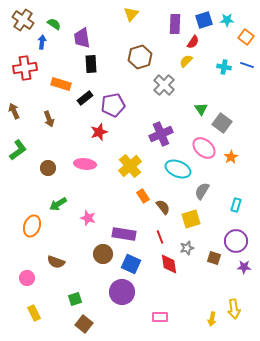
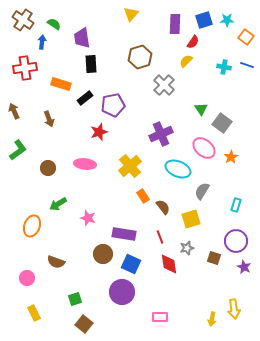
purple star at (244, 267): rotated 24 degrees clockwise
